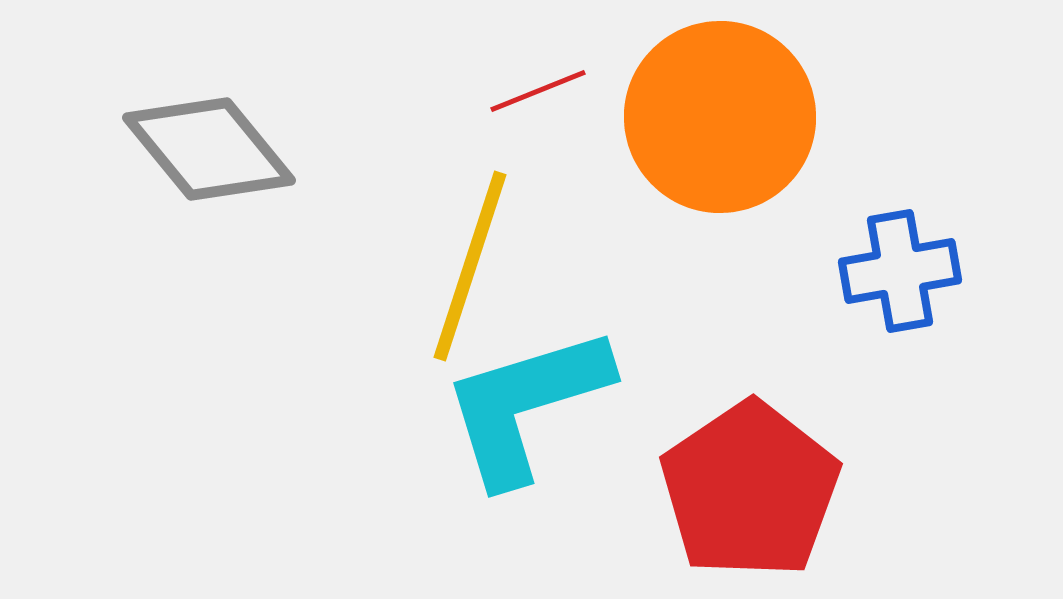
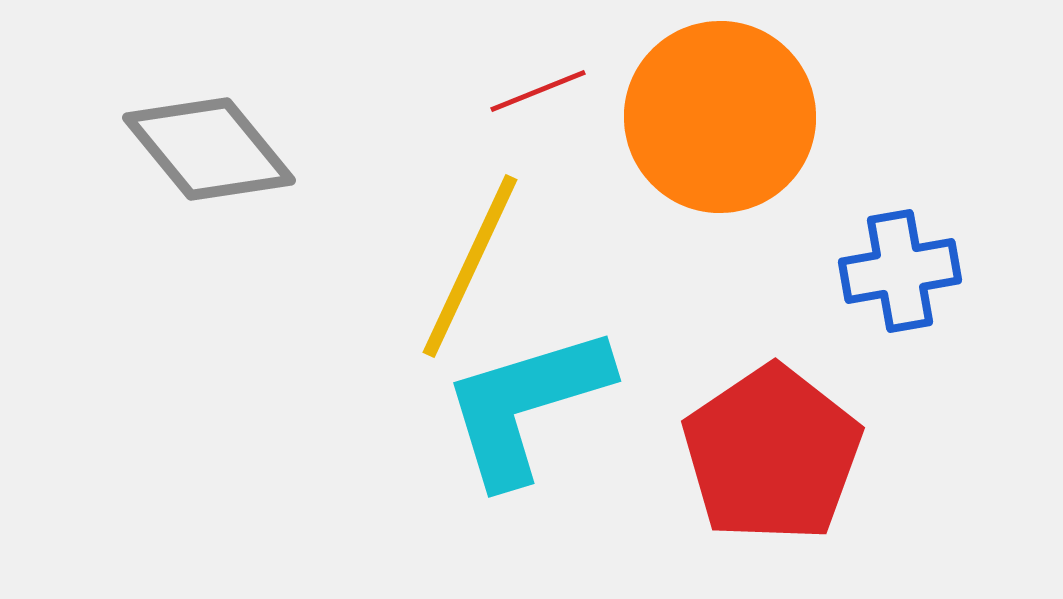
yellow line: rotated 7 degrees clockwise
red pentagon: moved 22 px right, 36 px up
